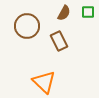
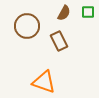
orange triangle: rotated 25 degrees counterclockwise
